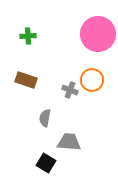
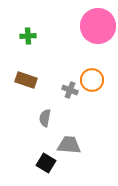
pink circle: moved 8 px up
gray trapezoid: moved 3 px down
